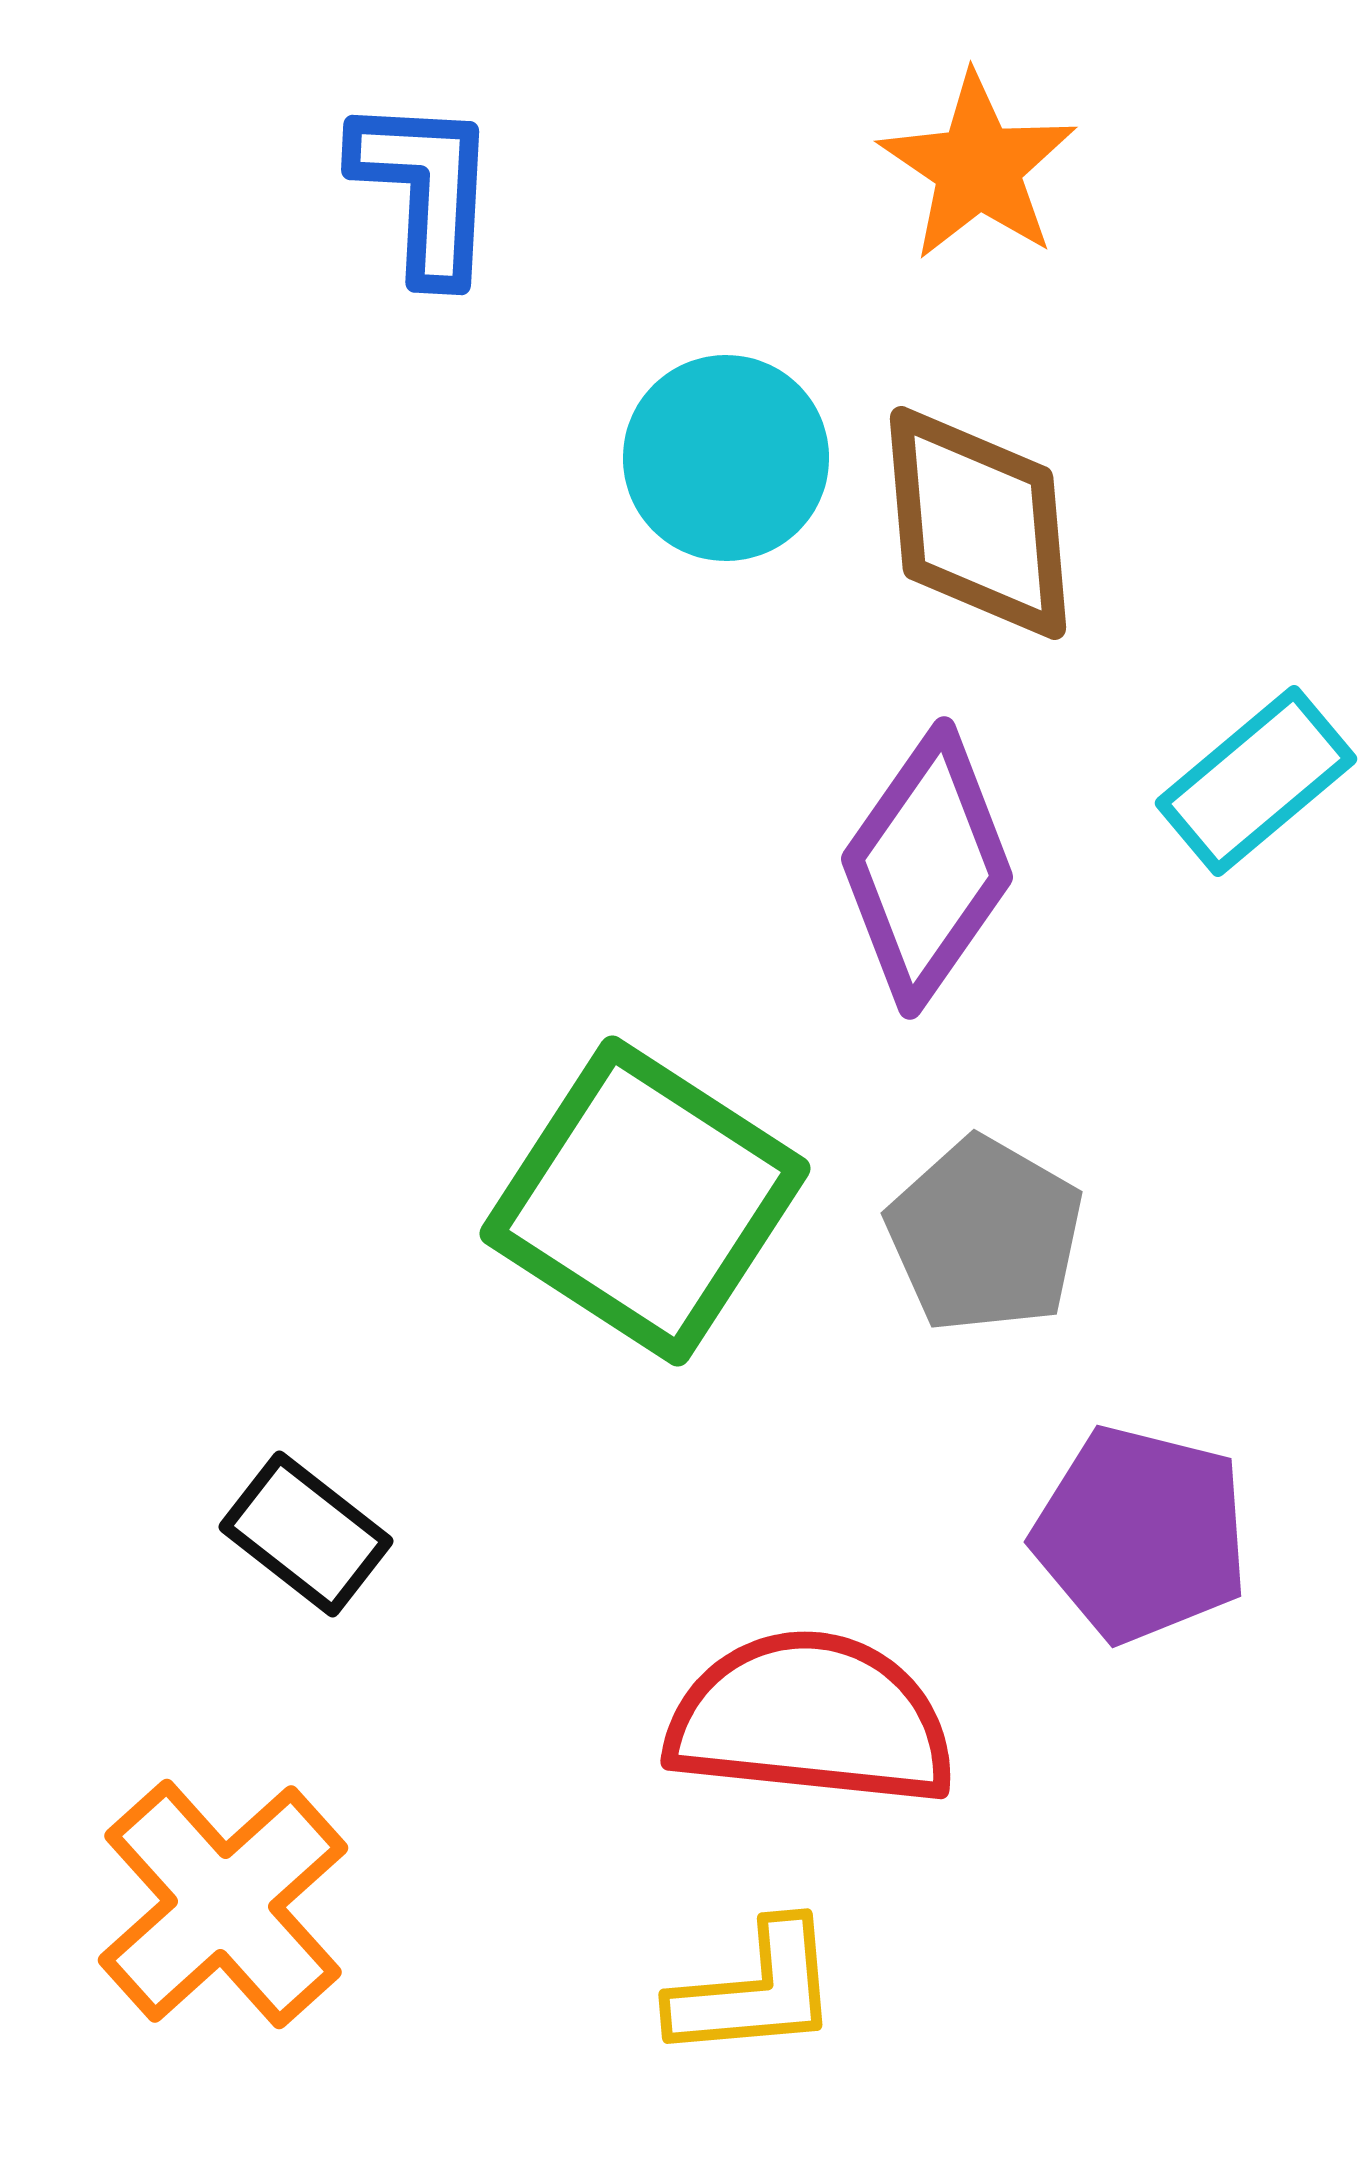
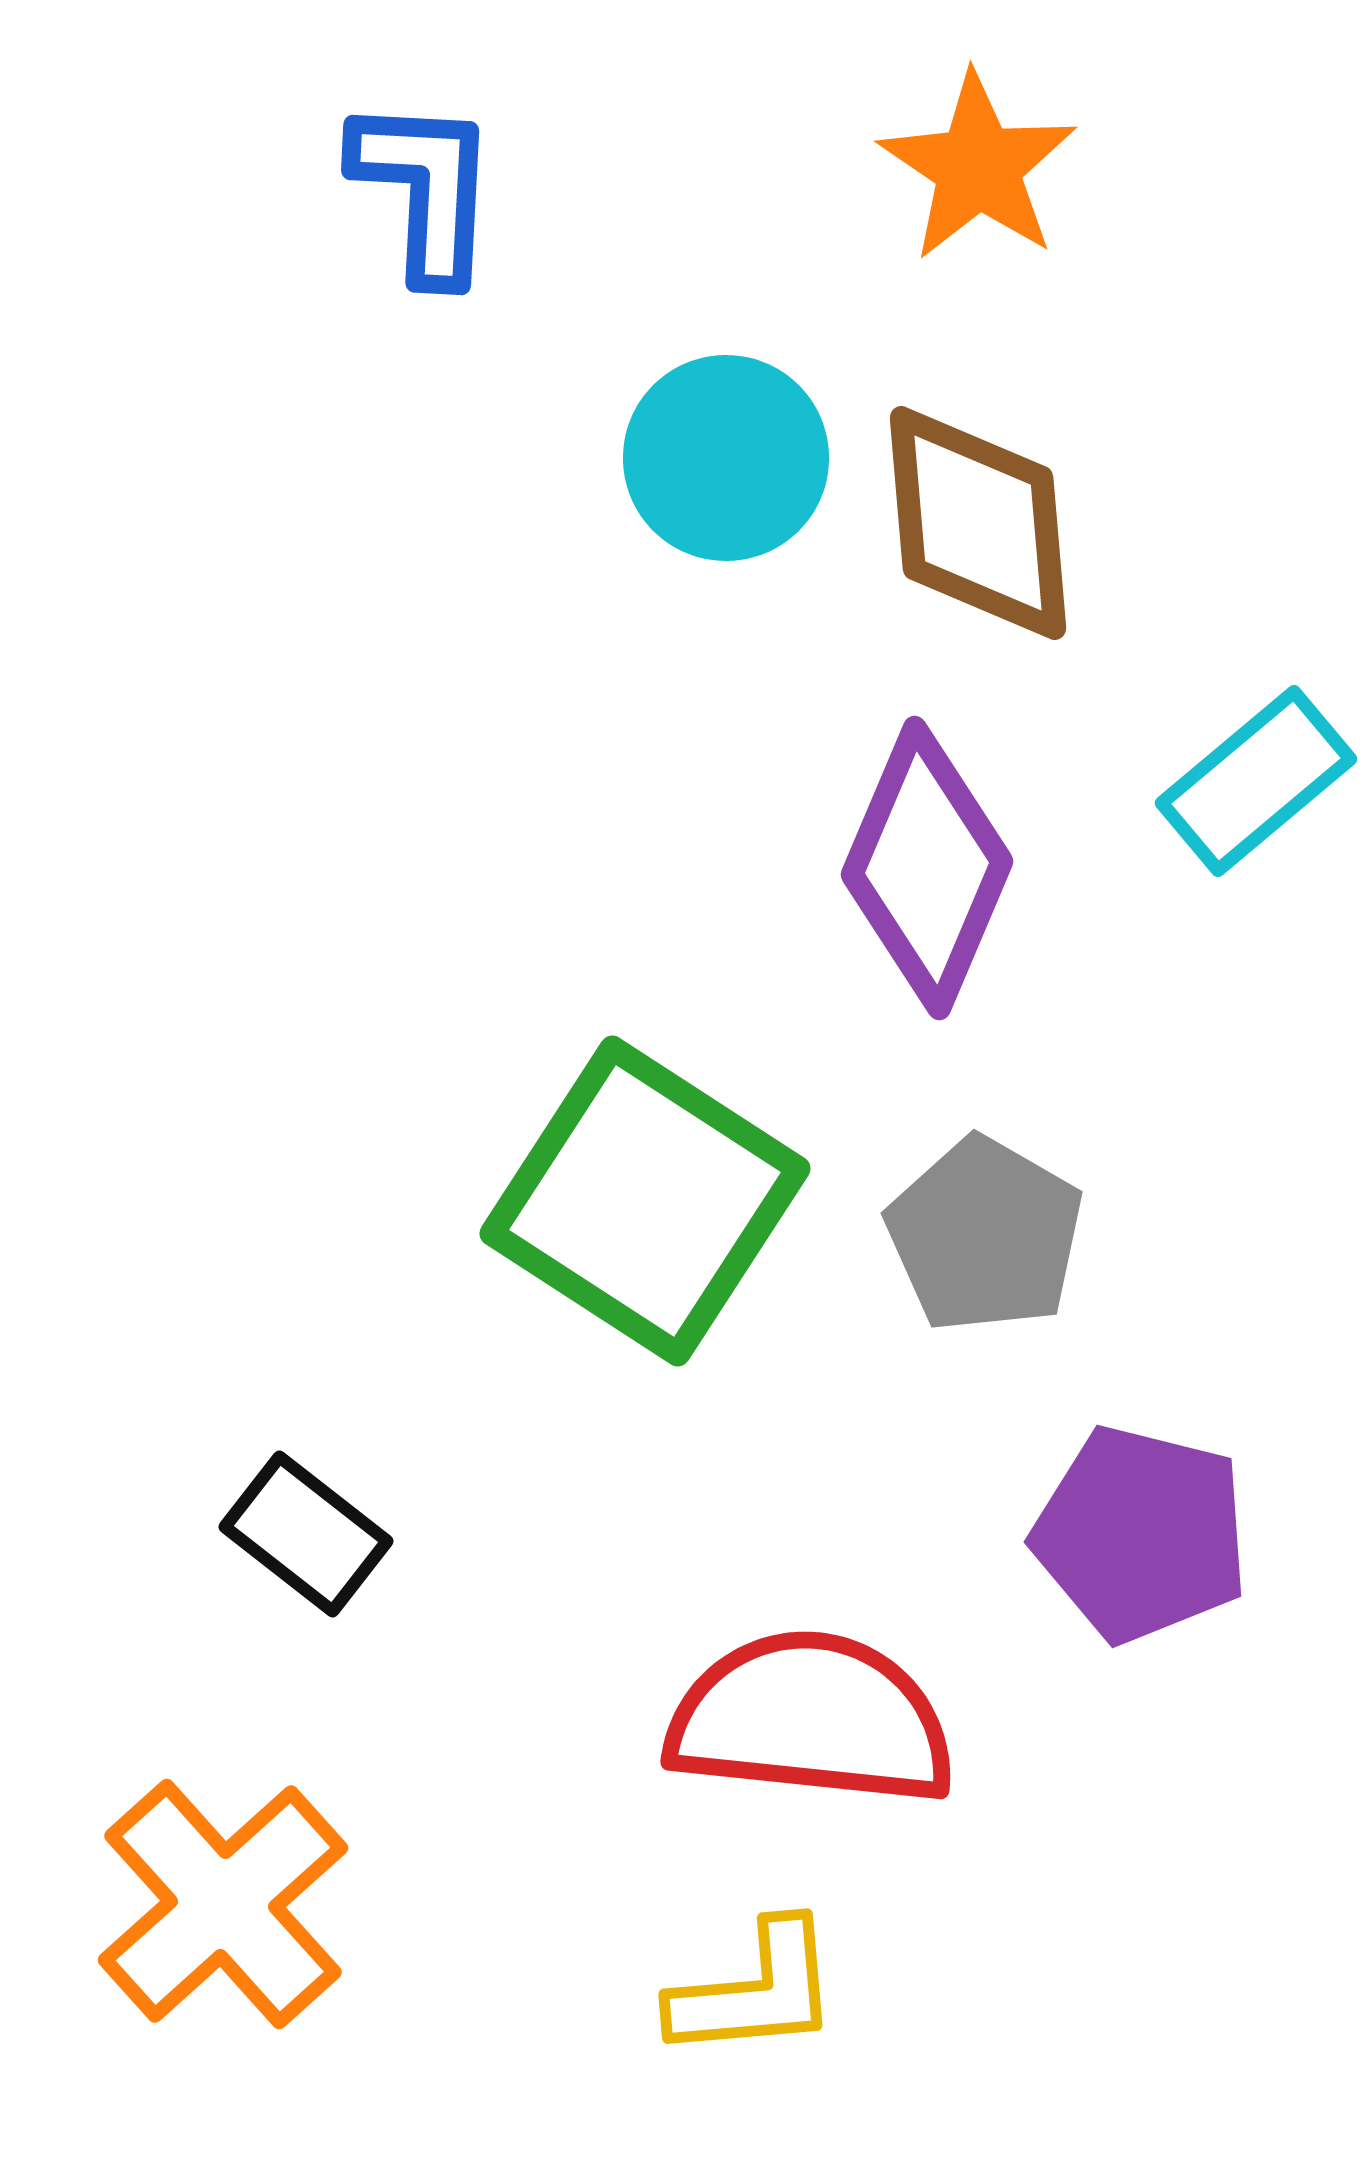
purple diamond: rotated 12 degrees counterclockwise
